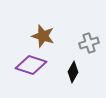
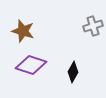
brown star: moved 20 px left, 5 px up
gray cross: moved 4 px right, 17 px up
